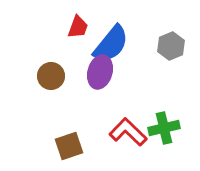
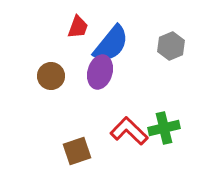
red L-shape: moved 1 px right, 1 px up
brown square: moved 8 px right, 5 px down
